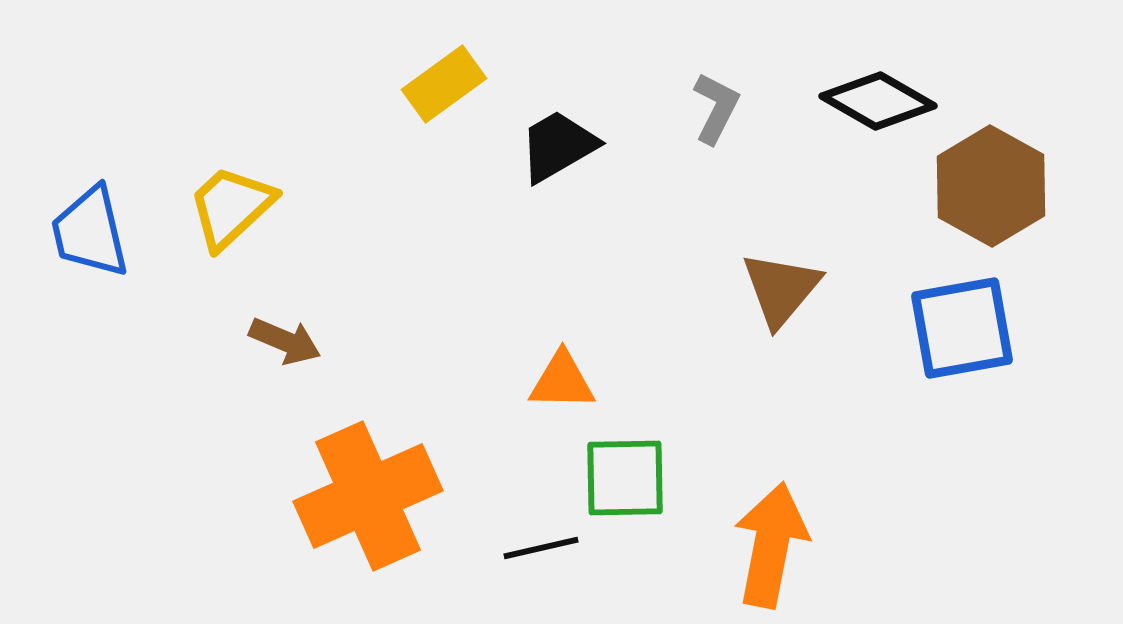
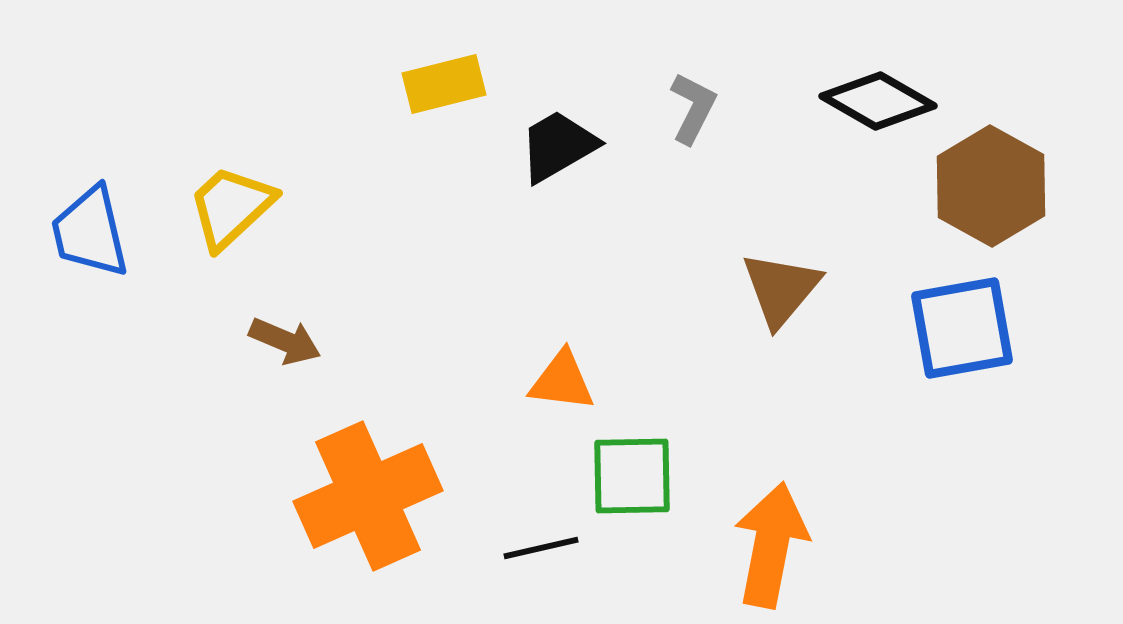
yellow rectangle: rotated 22 degrees clockwise
gray L-shape: moved 23 px left
orange triangle: rotated 6 degrees clockwise
green square: moved 7 px right, 2 px up
